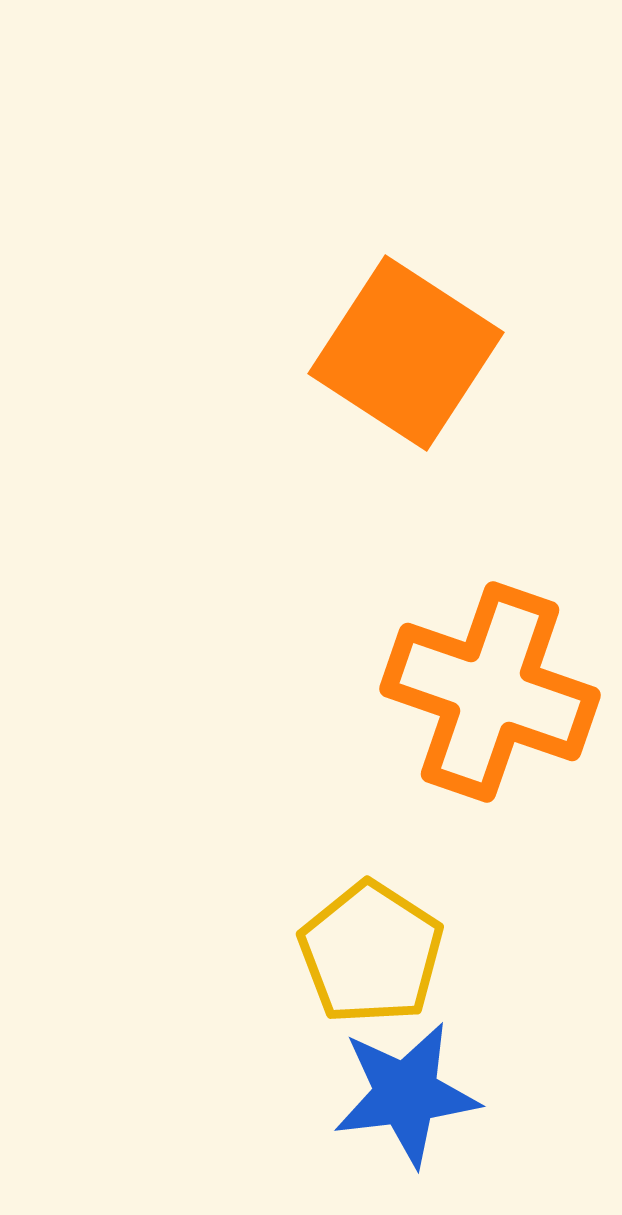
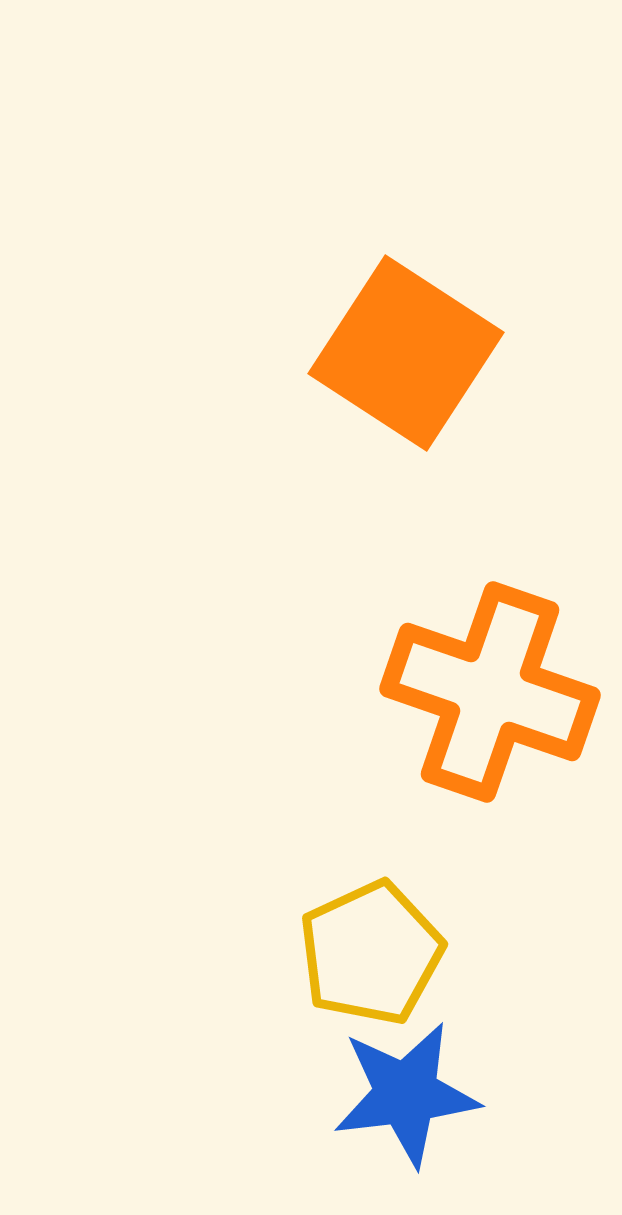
yellow pentagon: rotated 14 degrees clockwise
